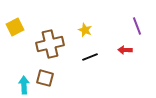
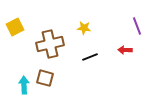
yellow star: moved 1 px left, 2 px up; rotated 16 degrees counterclockwise
